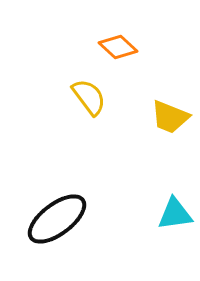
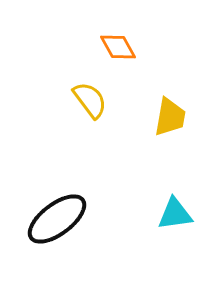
orange diamond: rotated 18 degrees clockwise
yellow semicircle: moved 1 px right, 3 px down
yellow trapezoid: rotated 102 degrees counterclockwise
